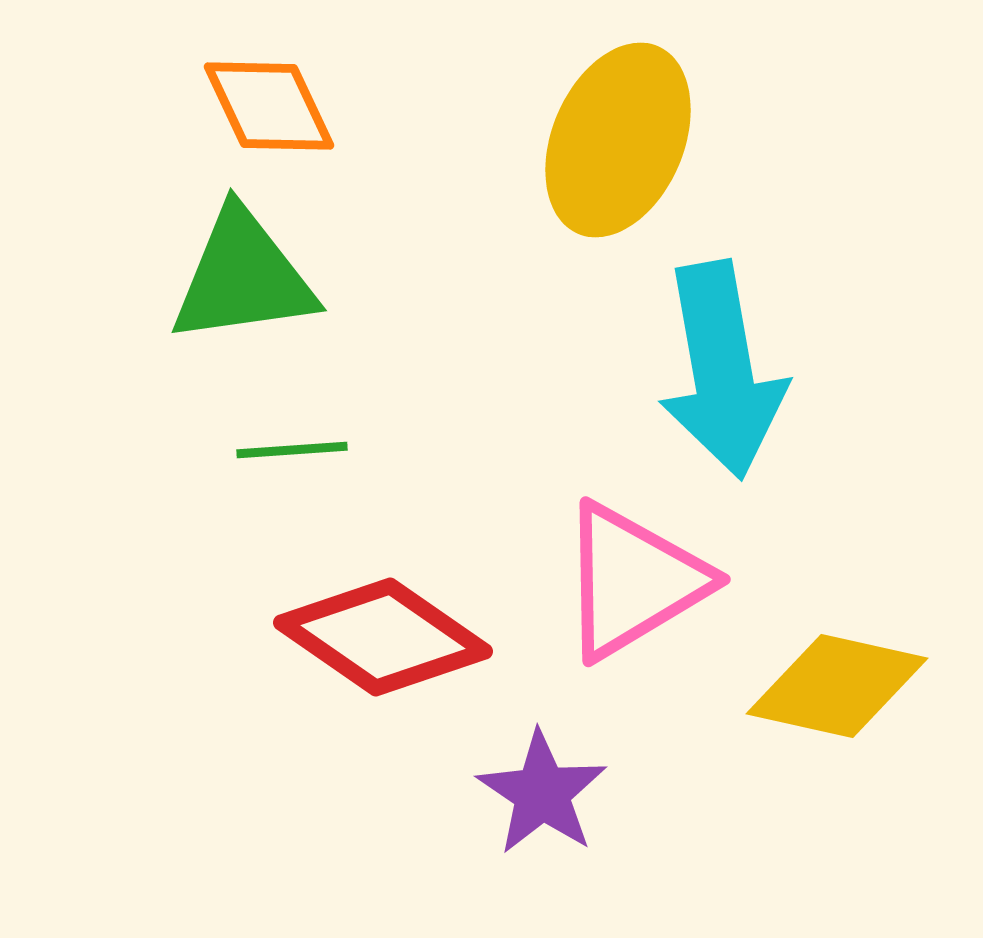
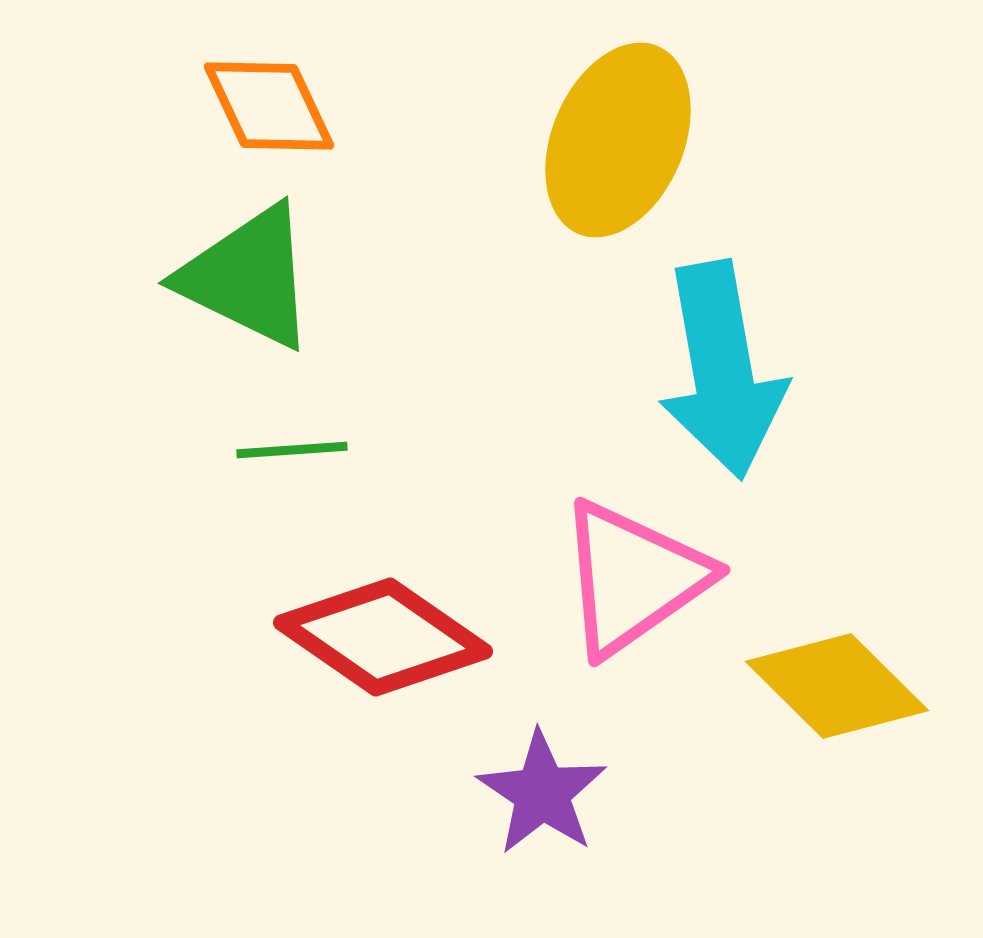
green triangle: moved 5 px right; rotated 34 degrees clockwise
pink triangle: moved 3 px up; rotated 4 degrees counterclockwise
yellow diamond: rotated 32 degrees clockwise
